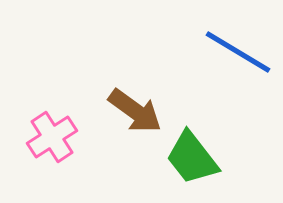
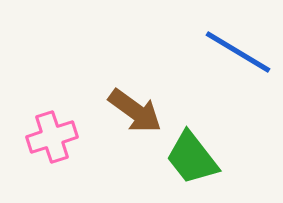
pink cross: rotated 15 degrees clockwise
